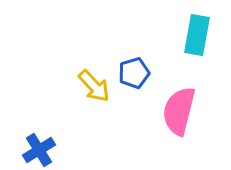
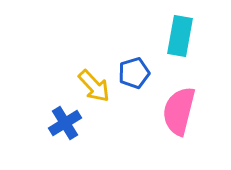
cyan rectangle: moved 17 px left, 1 px down
blue cross: moved 26 px right, 27 px up
